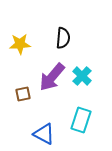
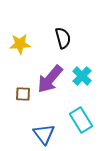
black semicircle: rotated 20 degrees counterclockwise
purple arrow: moved 2 px left, 2 px down
brown square: rotated 14 degrees clockwise
cyan rectangle: rotated 50 degrees counterclockwise
blue triangle: rotated 25 degrees clockwise
